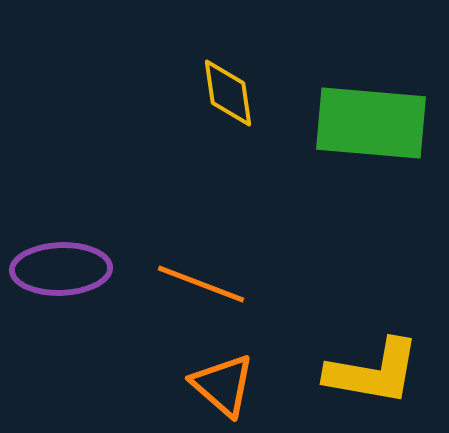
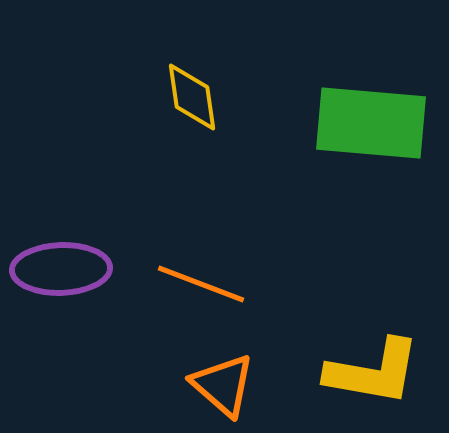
yellow diamond: moved 36 px left, 4 px down
